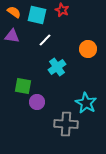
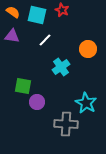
orange semicircle: moved 1 px left
cyan cross: moved 4 px right
